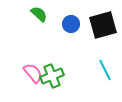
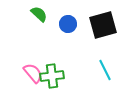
blue circle: moved 3 px left
green cross: rotated 15 degrees clockwise
